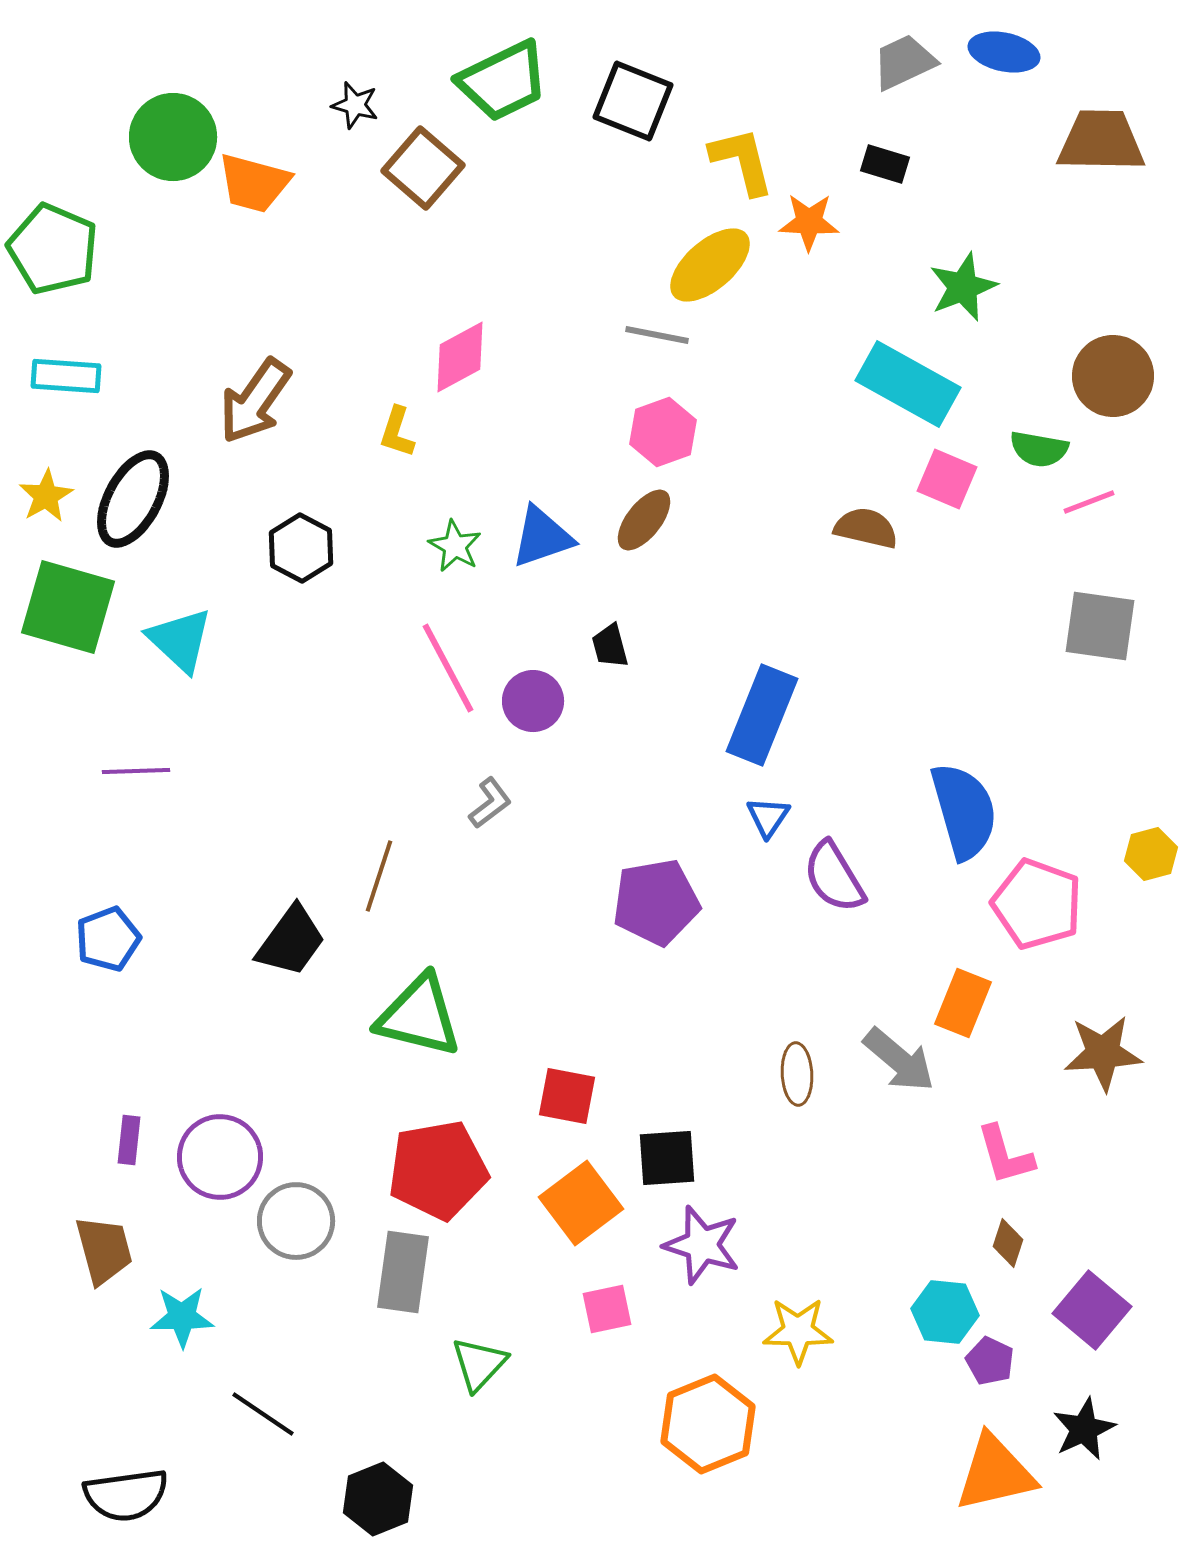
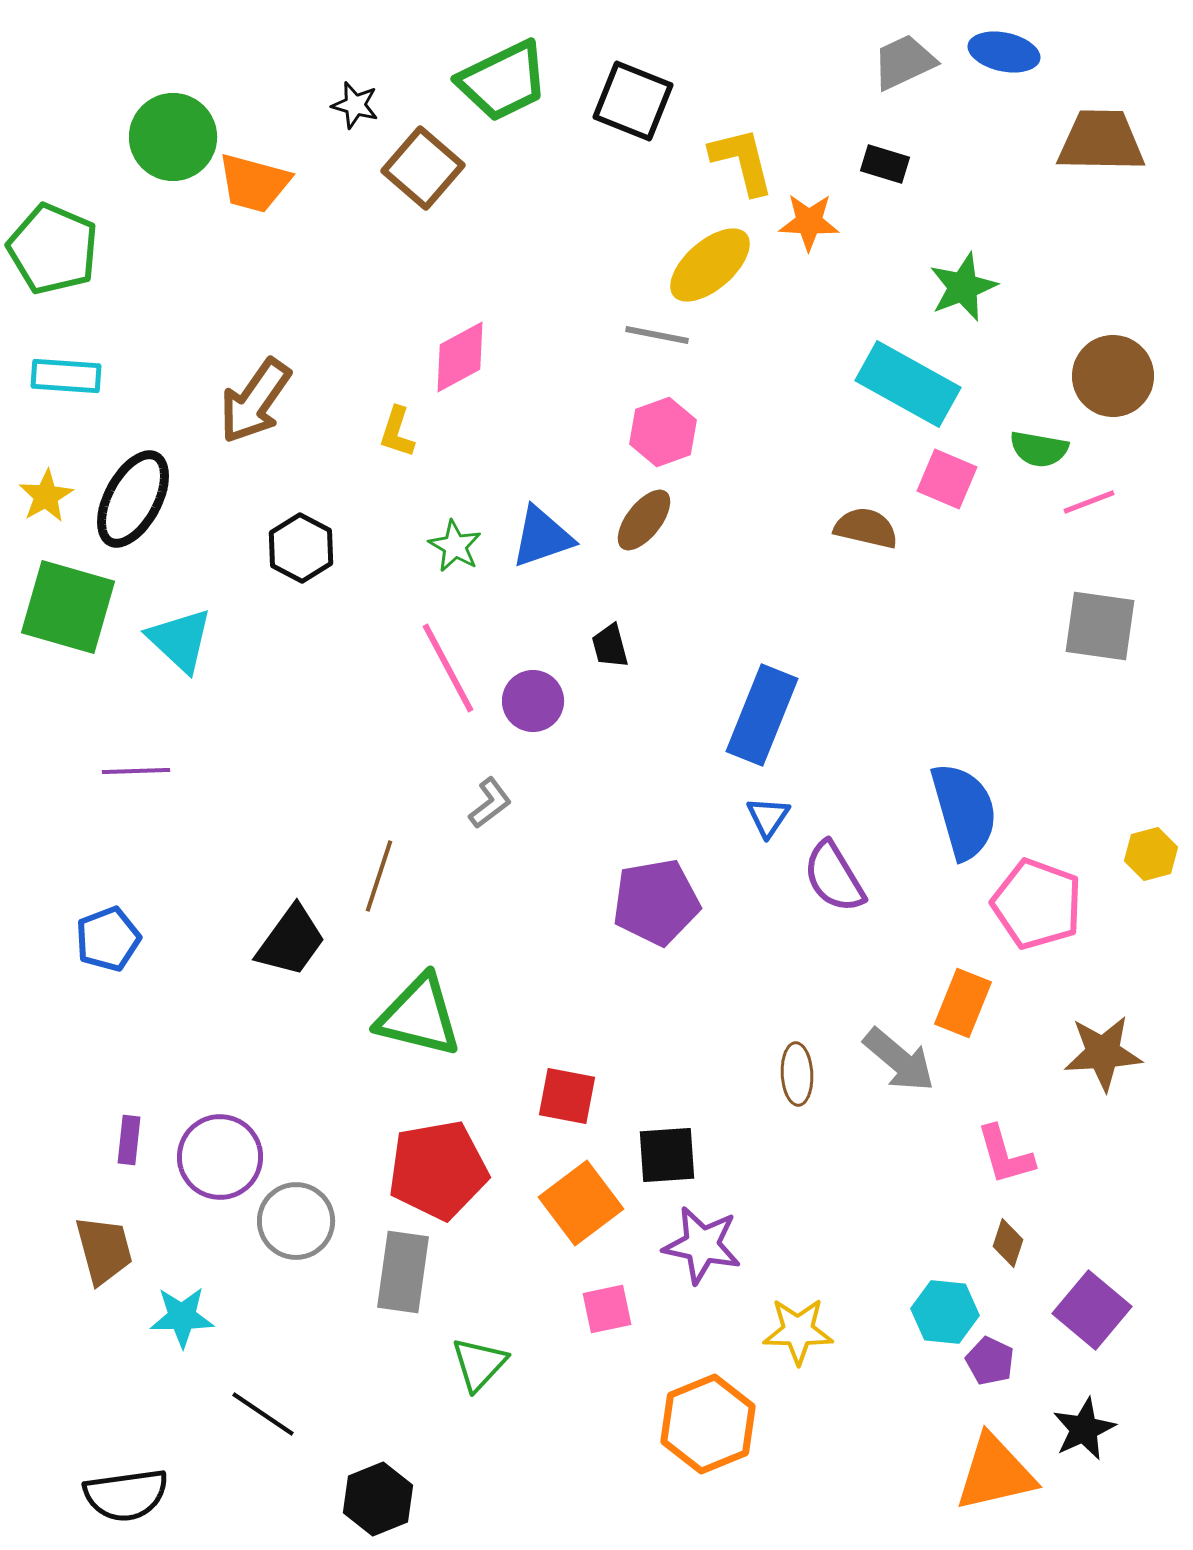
black square at (667, 1158): moved 3 px up
purple star at (702, 1245): rotated 6 degrees counterclockwise
